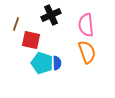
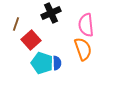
black cross: moved 2 px up
red square: rotated 36 degrees clockwise
orange semicircle: moved 4 px left, 3 px up
